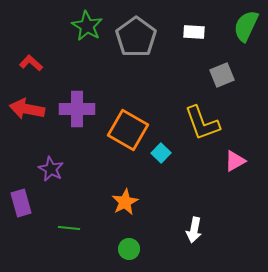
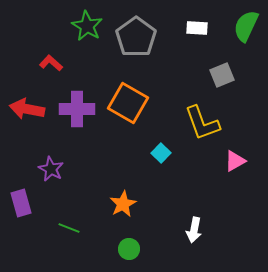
white rectangle: moved 3 px right, 4 px up
red L-shape: moved 20 px right
orange square: moved 27 px up
orange star: moved 2 px left, 2 px down
green line: rotated 15 degrees clockwise
